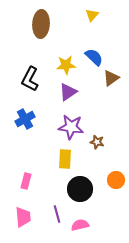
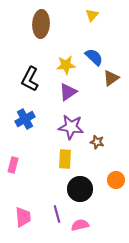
pink rectangle: moved 13 px left, 16 px up
